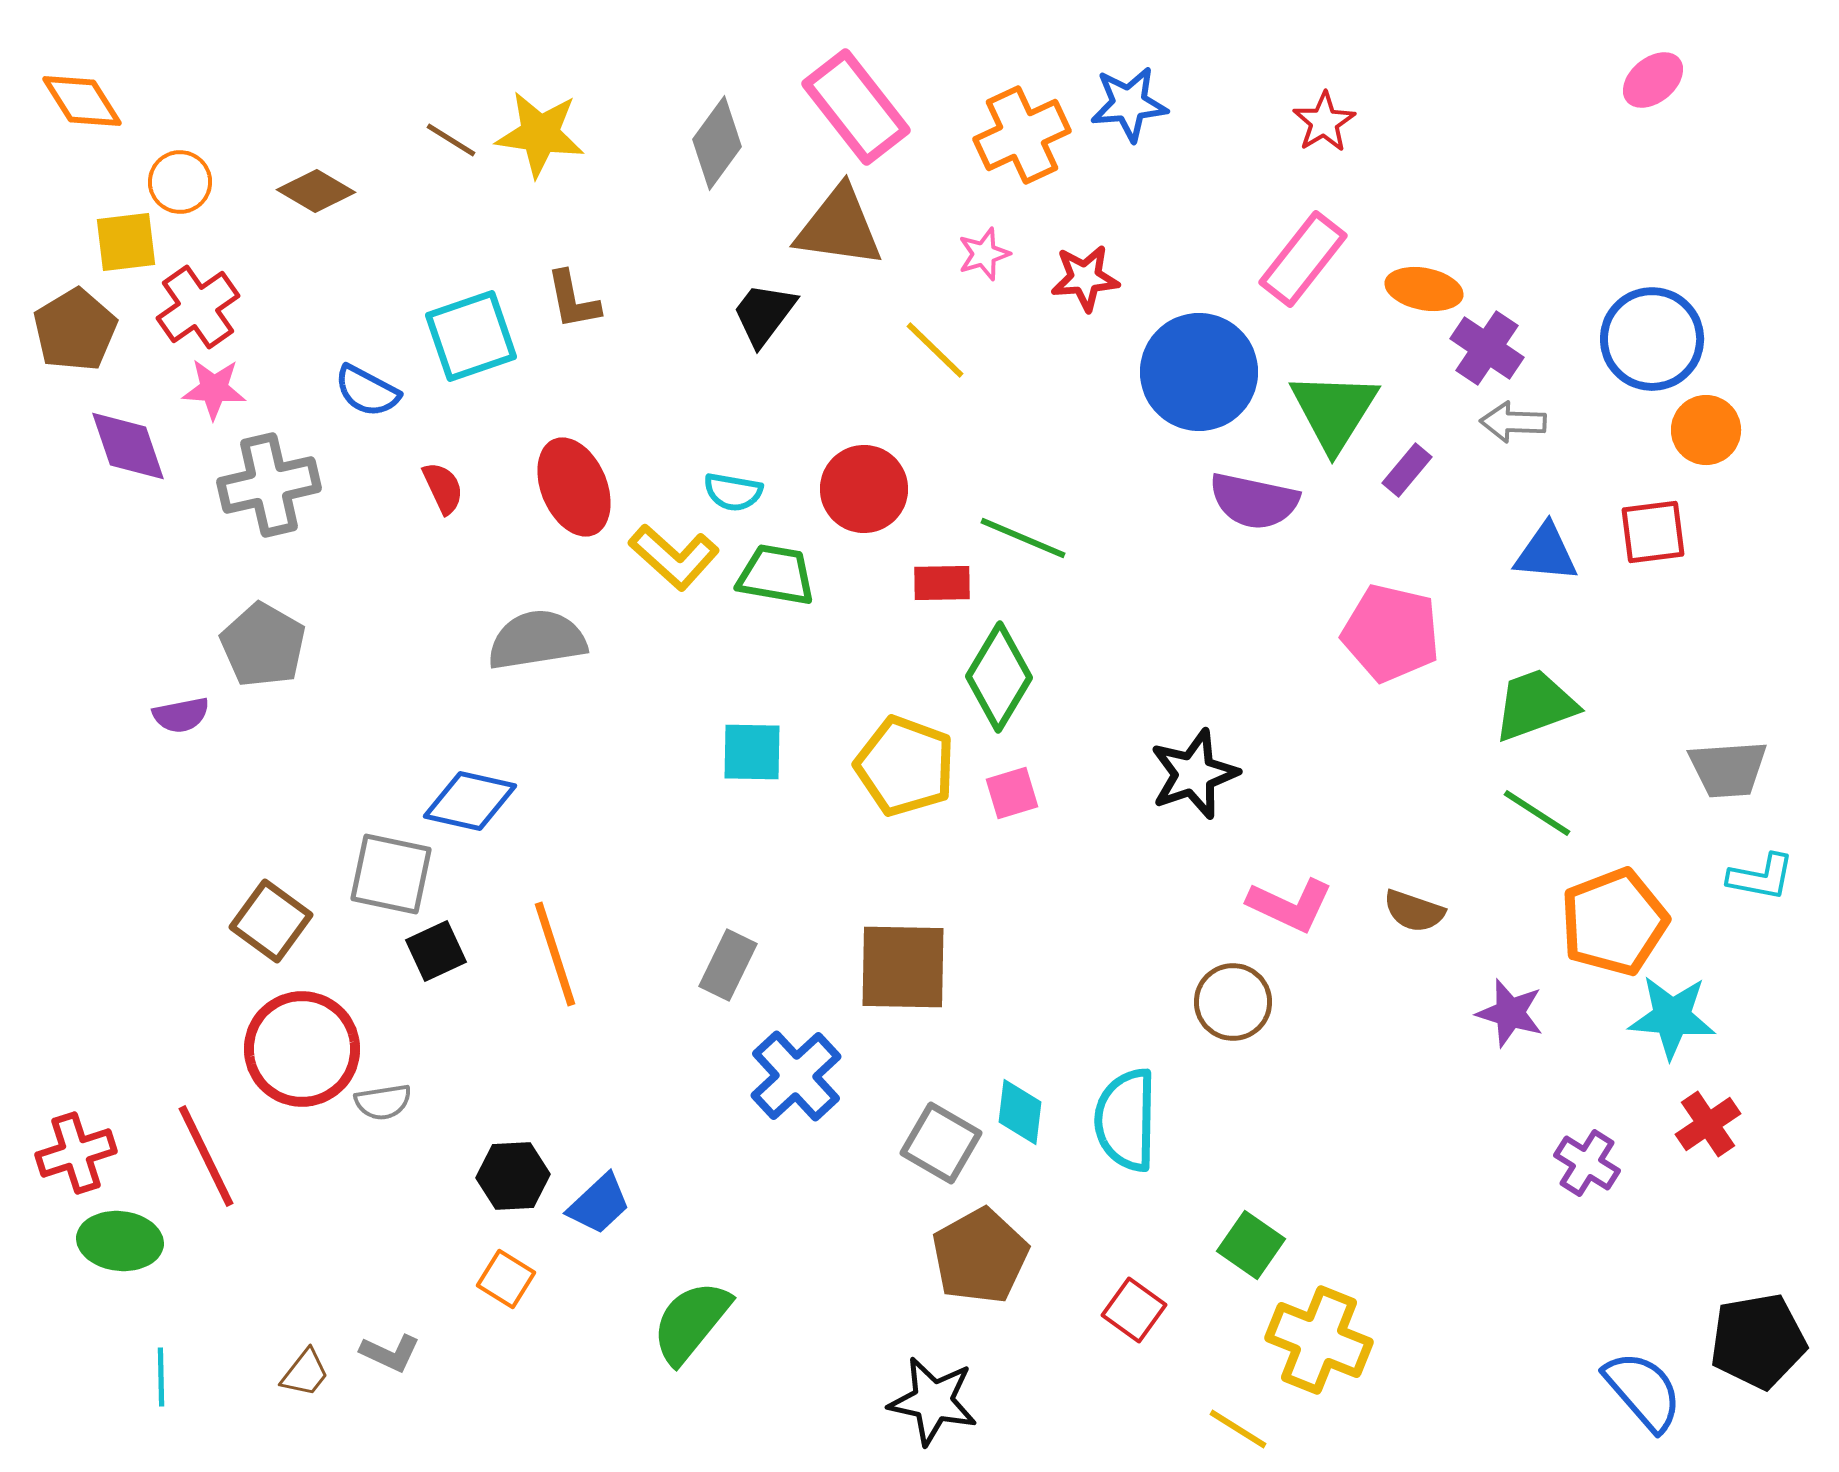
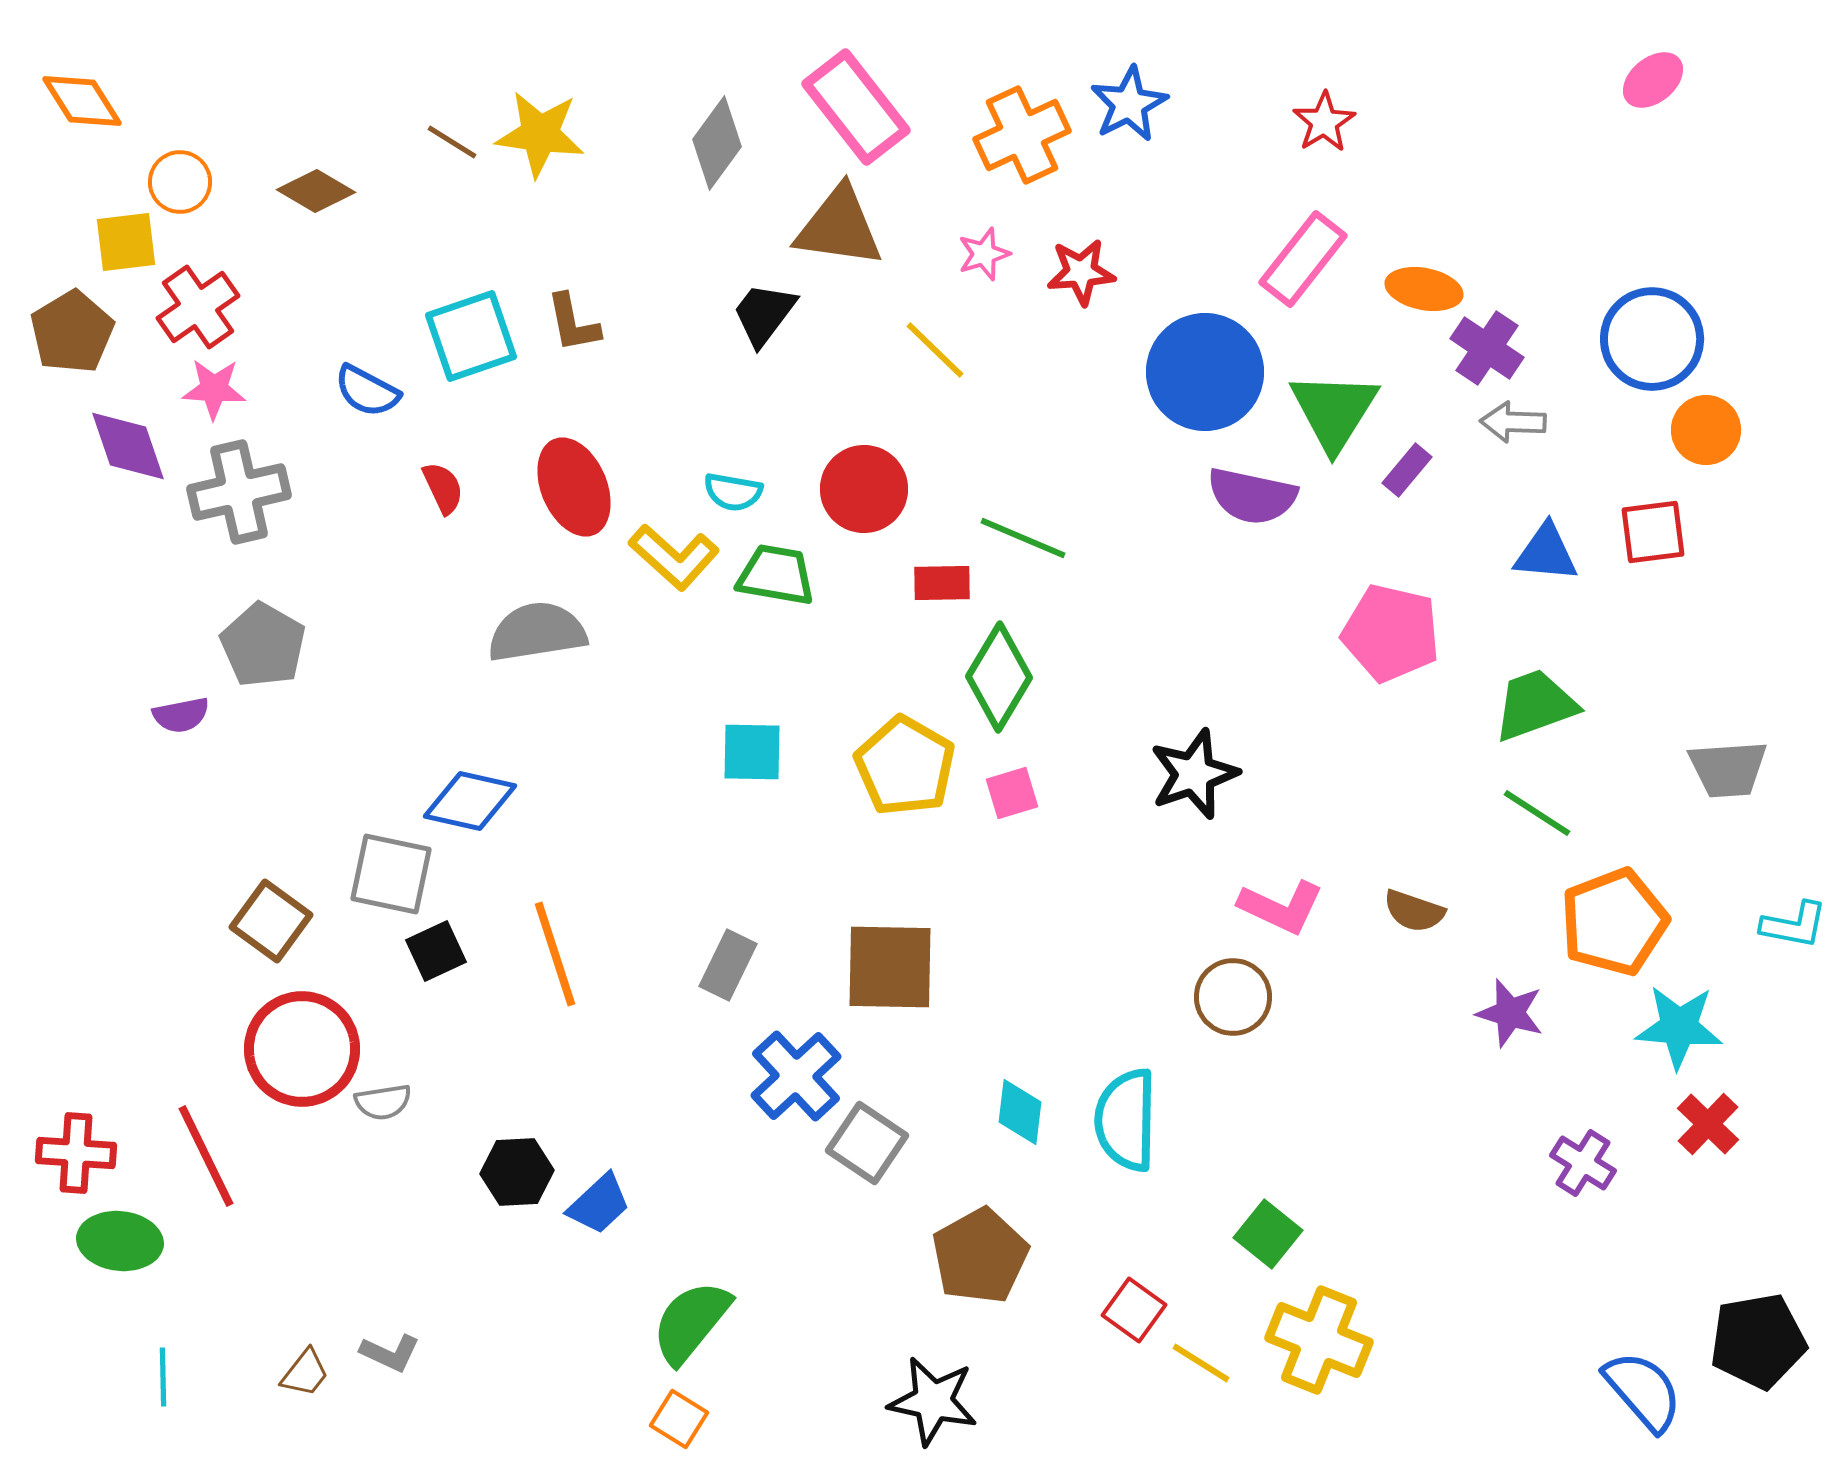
blue star at (1129, 104): rotated 22 degrees counterclockwise
brown line at (451, 140): moved 1 px right, 2 px down
red star at (1085, 278): moved 4 px left, 6 px up
brown L-shape at (573, 300): moved 23 px down
brown pentagon at (75, 330): moved 3 px left, 2 px down
blue circle at (1199, 372): moved 6 px right
gray cross at (269, 485): moved 30 px left, 7 px down
purple semicircle at (1254, 501): moved 2 px left, 5 px up
gray semicircle at (537, 640): moved 8 px up
yellow pentagon at (905, 766): rotated 10 degrees clockwise
cyan L-shape at (1761, 877): moved 33 px right, 48 px down
pink L-shape at (1290, 905): moved 9 px left, 2 px down
brown square at (903, 967): moved 13 px left
brown circle at (1233, 1002): moved 5 px up
cyan star at (1672, 1017): moved 7 px right, 10 px down
red cross at (1708, 1124): rotated 12 degrees counterclockwise
gray square at (941, 1143): moved 74 px left; rotated 4 degrees clockwise
red cross at (76, 1153): rotated 22 degrees clockwise
purple cross at (1587, 1163): moved 4 px left
black hexagon at (513, 1176): moved 4 px right, 4 px up
green square at (1251, 1245): moved 17 px right, 11 px up; rotated 4 degrees clockwise
orange square at (506, 1279): moved 173 px right, 140 px down
cyan line at (161, 1377): moved 2 px right
yellow line at (1238, 1429): moved 37 px left, 66 px up
